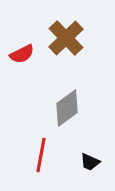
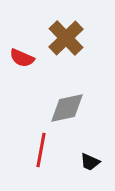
red semicircle: moved 4 px down; rotated 50 degrees clockwise
gray diamond: rotated 24 degrees clockwise
red line: moved 5 px up
